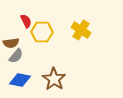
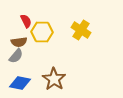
brown semicircle: moved 8 px right, 1 px up
blue diamond: moved 3 px down
